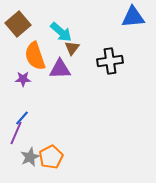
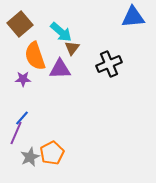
brown square: moved 2 px right
black cross: moved 1 px left, 3 px down; rotated 15 degrees counterclockwise
orange pentagon: moved 1 px right, 4 px up
